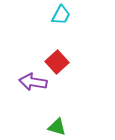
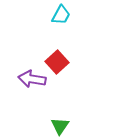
purple arrow: moved 1 px left, 3 px up
green triangle: moved 3 px right, 1 px up; rotated 48 degrees clockwise
